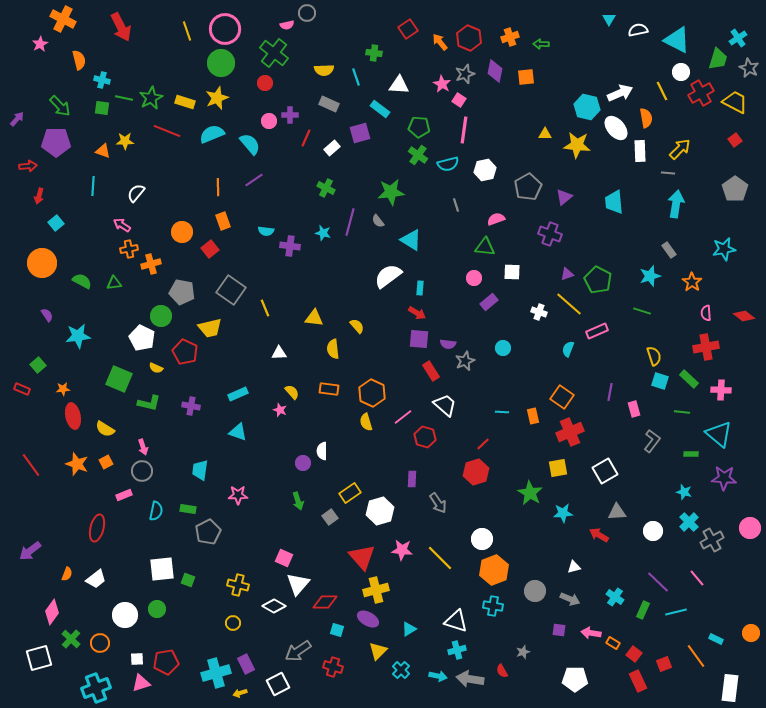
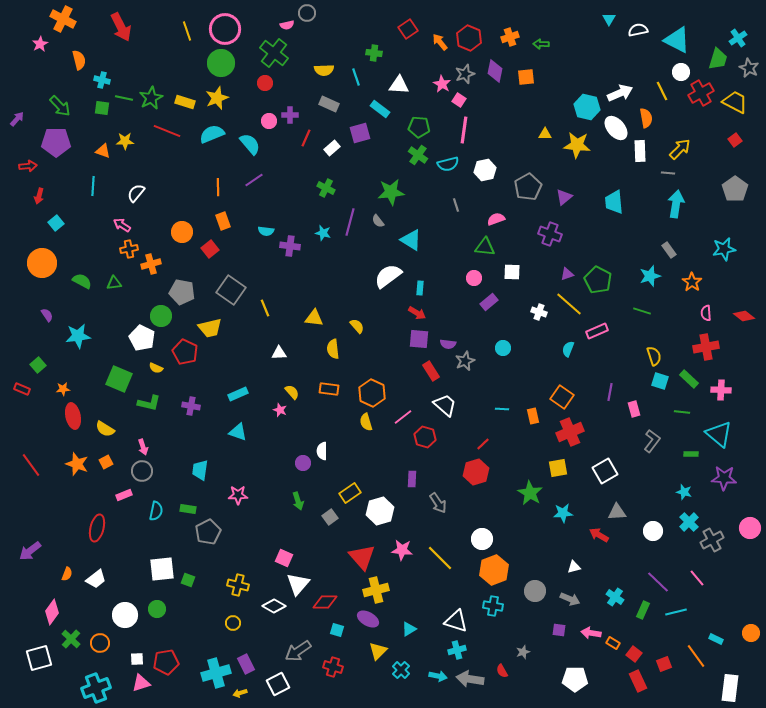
cyan line at (502, 412): moved 3 px up
